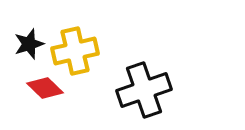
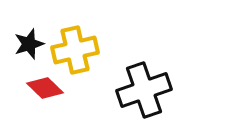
yellow cross: moved 1 px up
